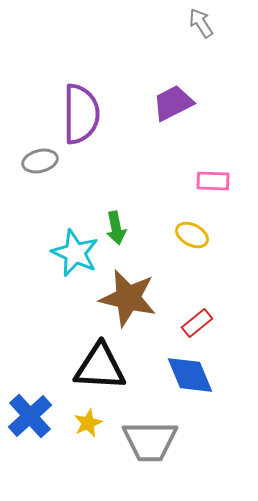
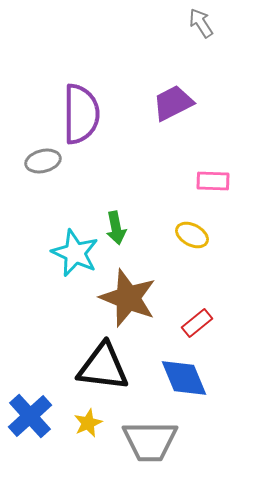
gray ellipse: moved 3 px right
brown star: rotated 8 degrees clockwise
black triangle: moved 3 px right; rotated 4 degrees clockwise
blue diamond: moved 6 px left, 3 px down
